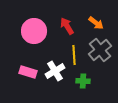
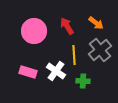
white cross: moved 1 px right; rotated 24 degrees counterclockwise
